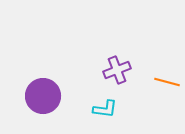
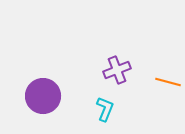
orange line: moved 1 px right
cyan L-shape: rotated 75 degrees counterclockwise
